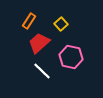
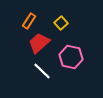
yellow square: moved 1 px up
